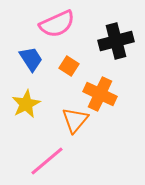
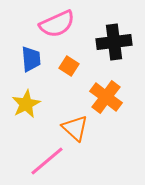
black cross: moved 2 px left, 1 px down; rotated 8 degrees clockwise
blue trapezoid: rotated 28 degrees clockwise
orange cross: moved 6 px right, 3 px down; rotated 12 degrees clockwise
orange triangle: moved 8 px down; rotated 28 degrees counterclockwise
